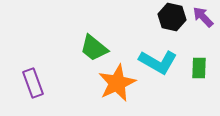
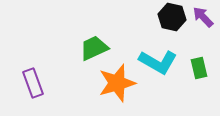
green trapezoid: rotated 116 degrees clockwise
green rectangle: rotated 15 degrees counterclockwise
orange star: rotated 9 degrees clockwise
